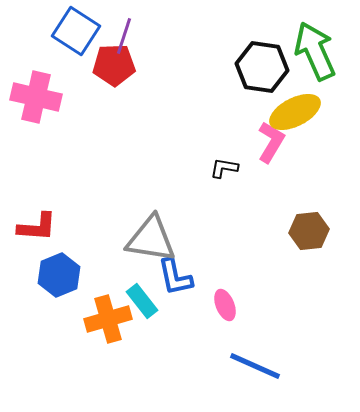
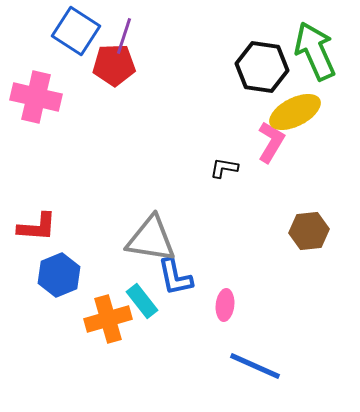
pink ellipse: rotated 28 degrees clockwise
